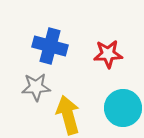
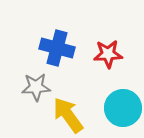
blue cross: moved 7 px right, 2 px down
yellow arrow: rotated 21 degrees counterclockwise
